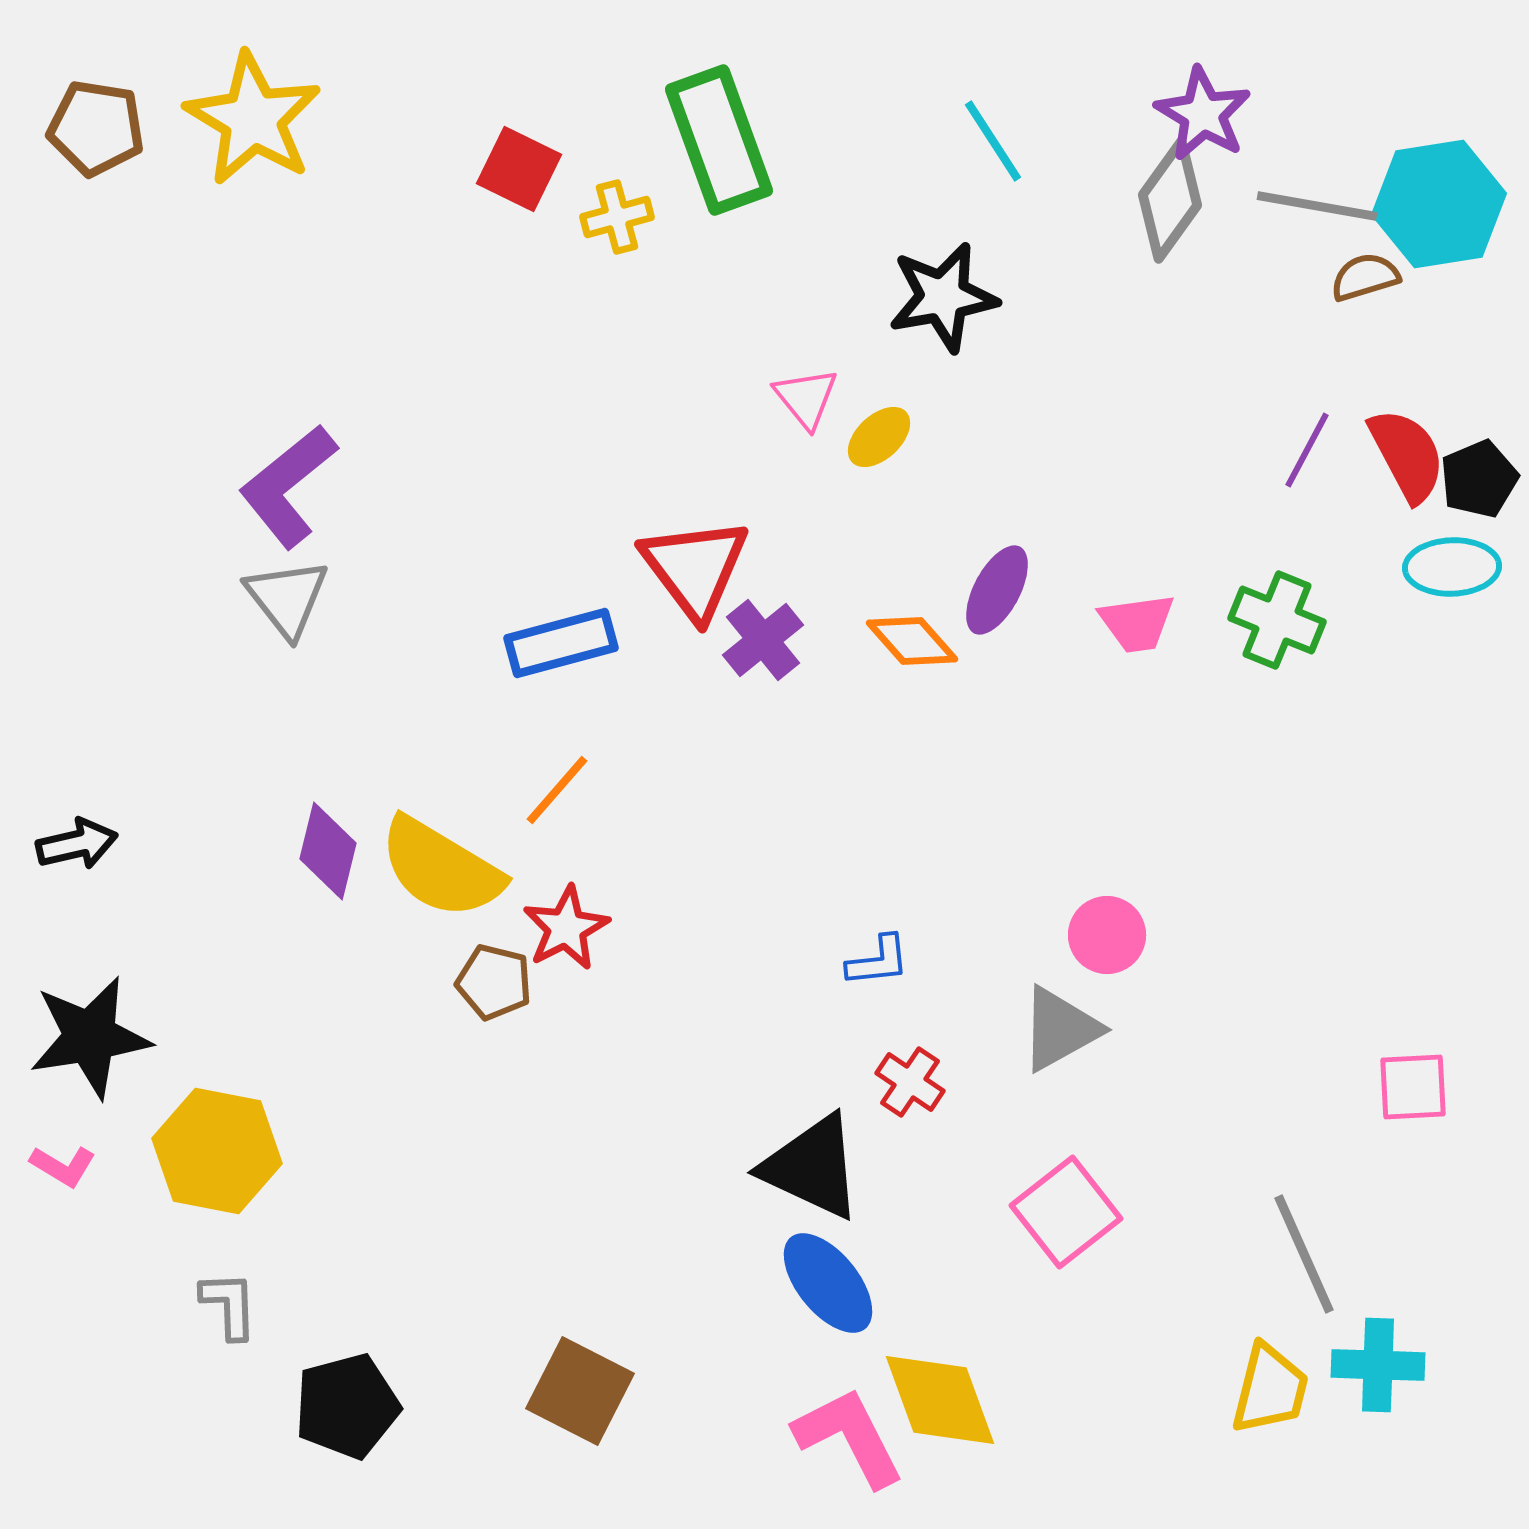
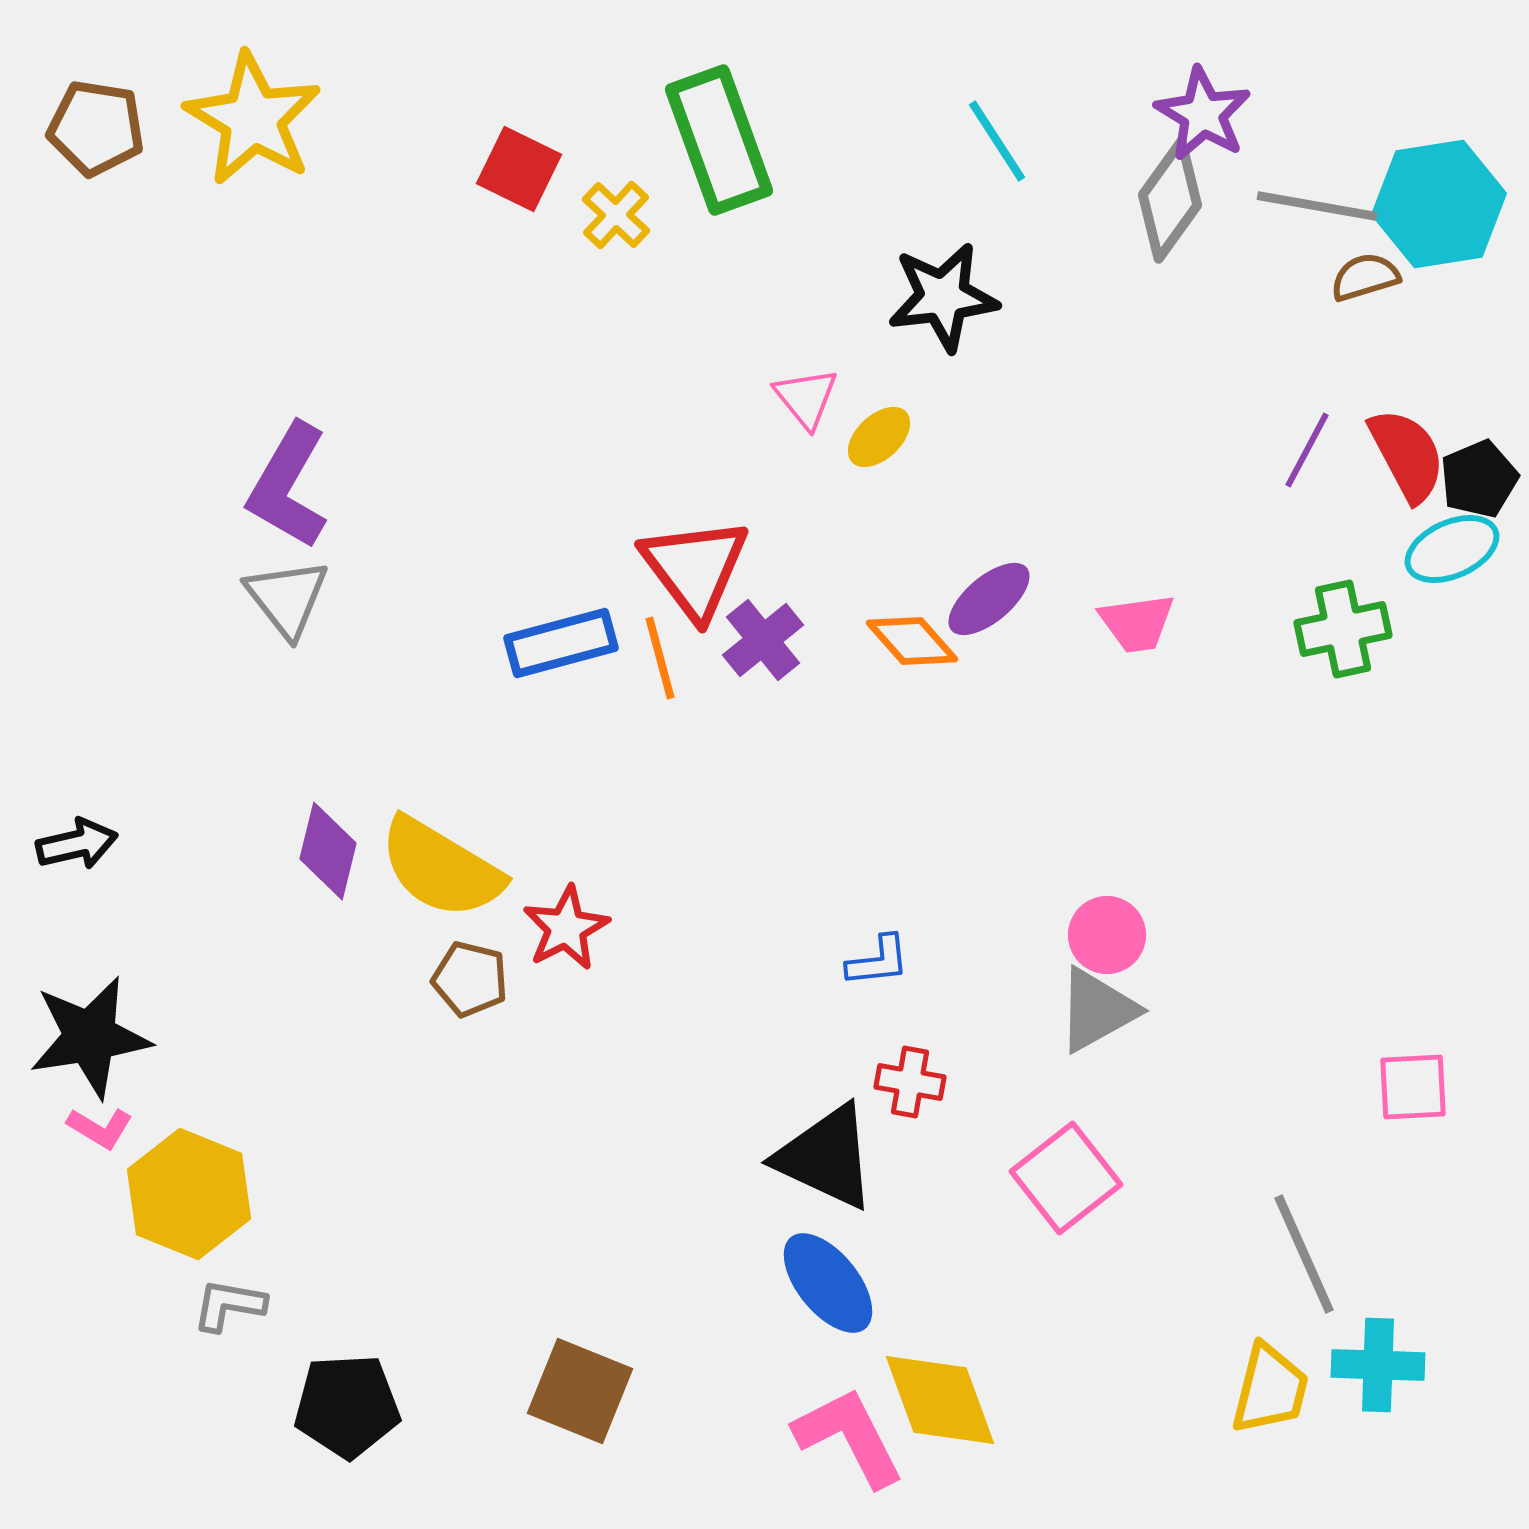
cyan line at (993, 141): moved 4 px right
yellow cross at (617, 217): moved 1 px left, 2 px up; rotated 32 degrees counterclockwise
black star at (943, 297): rotated 3 degrees clockwise
purple L-shape at (288, 486): rotated 21 degrees counterclockwise
cyan ellipse at (1452, 567): moved 18 px up; rotated 22 degrees counterclockwise
purple ellipse at (997, 590): moved 8 px left, 9 px down; rotated 22 degrees clockwise
green cross at (1277, 620): moved 66 px right, 9 px down; rotated 34 degrees counterclockwise
orange line at (557, 790): moved 103 px right, 132 px up; rotated 56 degrees counterclockwise
brown pentagon at (494, 982): moved 24 px left, 3 px up
gray triangle at (1060, 1029): moved 37 px right, 19 px up
red cross at (910, 1082): rotated 24 degrees counterclockwise
yellow hexagon at (217, 1151): moved 28 px left, 43 px down; rotated 11 degrees clockwise
pink L-shape at (63, 1166): moved 37 px right, 38 px up
black triangle at (812, 1167): moved 14 px right, 10 px up
pink square at (1066, 1212): moved 34 px up
gray L-shape at (229, 1305): rotated 78 degrees counterclockwise
brown square at (580, 1391): rotated 5 degrees counterclockwise
black pentagon at (347, 1406): rotated 12 degrees clockwise
